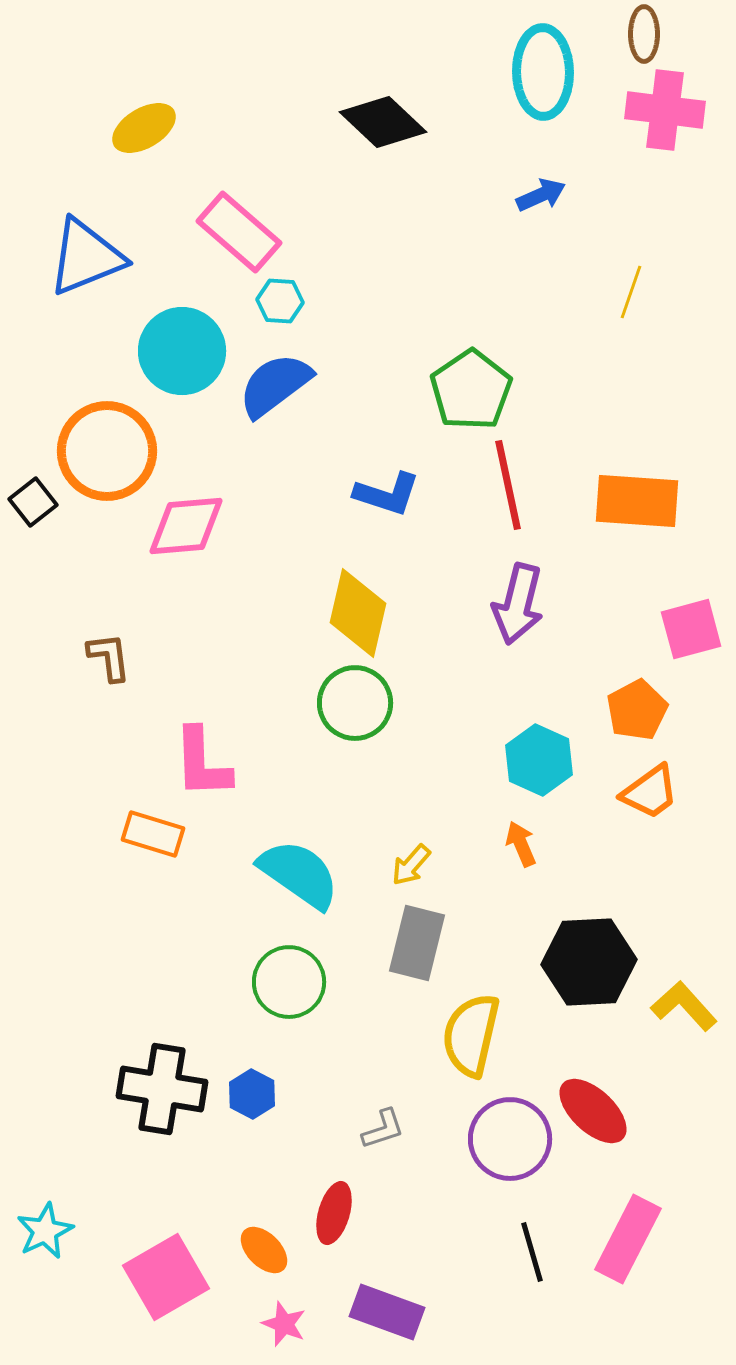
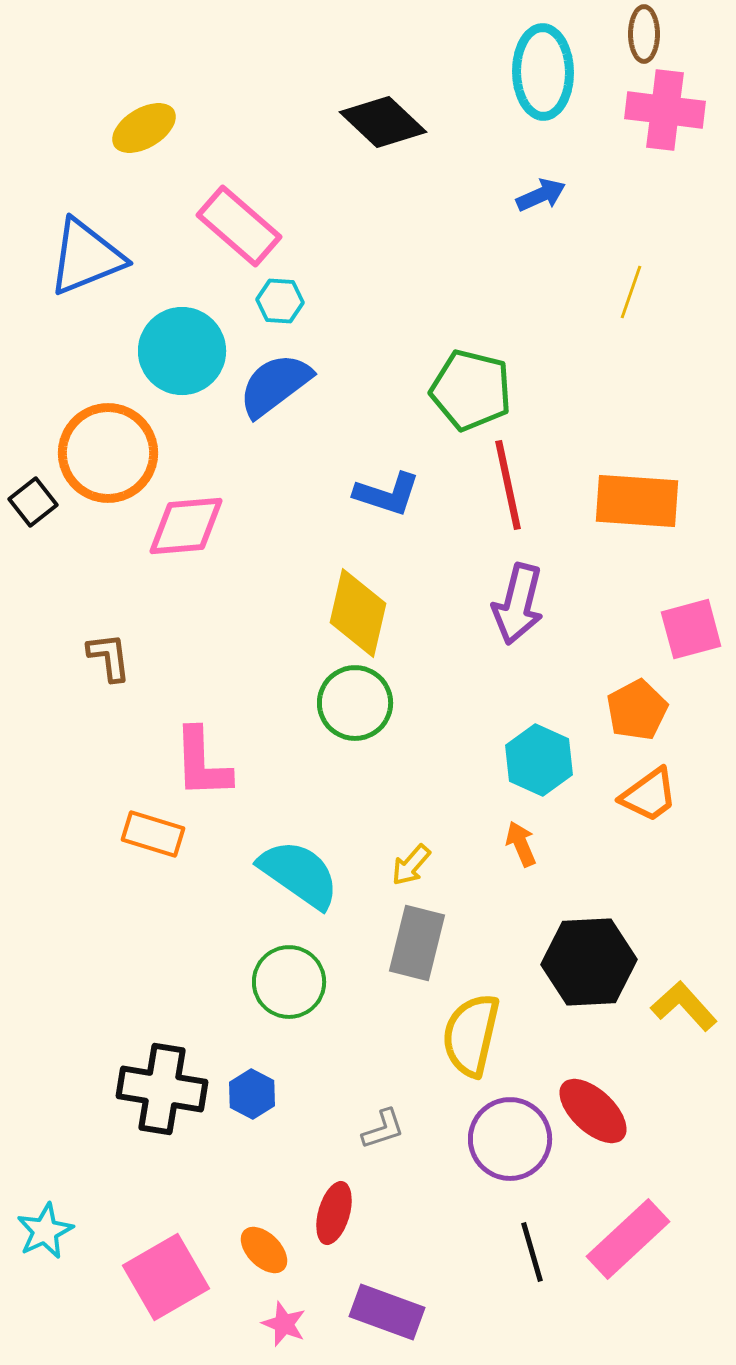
pink rectangle at (239, 232): moved 6 px up
green pentagon at (471, 390): rotated 24 degrees counterclockwise
orange circle at (107, 451): moved 1 px right, 2 px down
orange trapezoid at (650, 792): moved 1 px left, 3 px down
pink rectangle at (628, 1239): rotated 20 degrees clockwise
